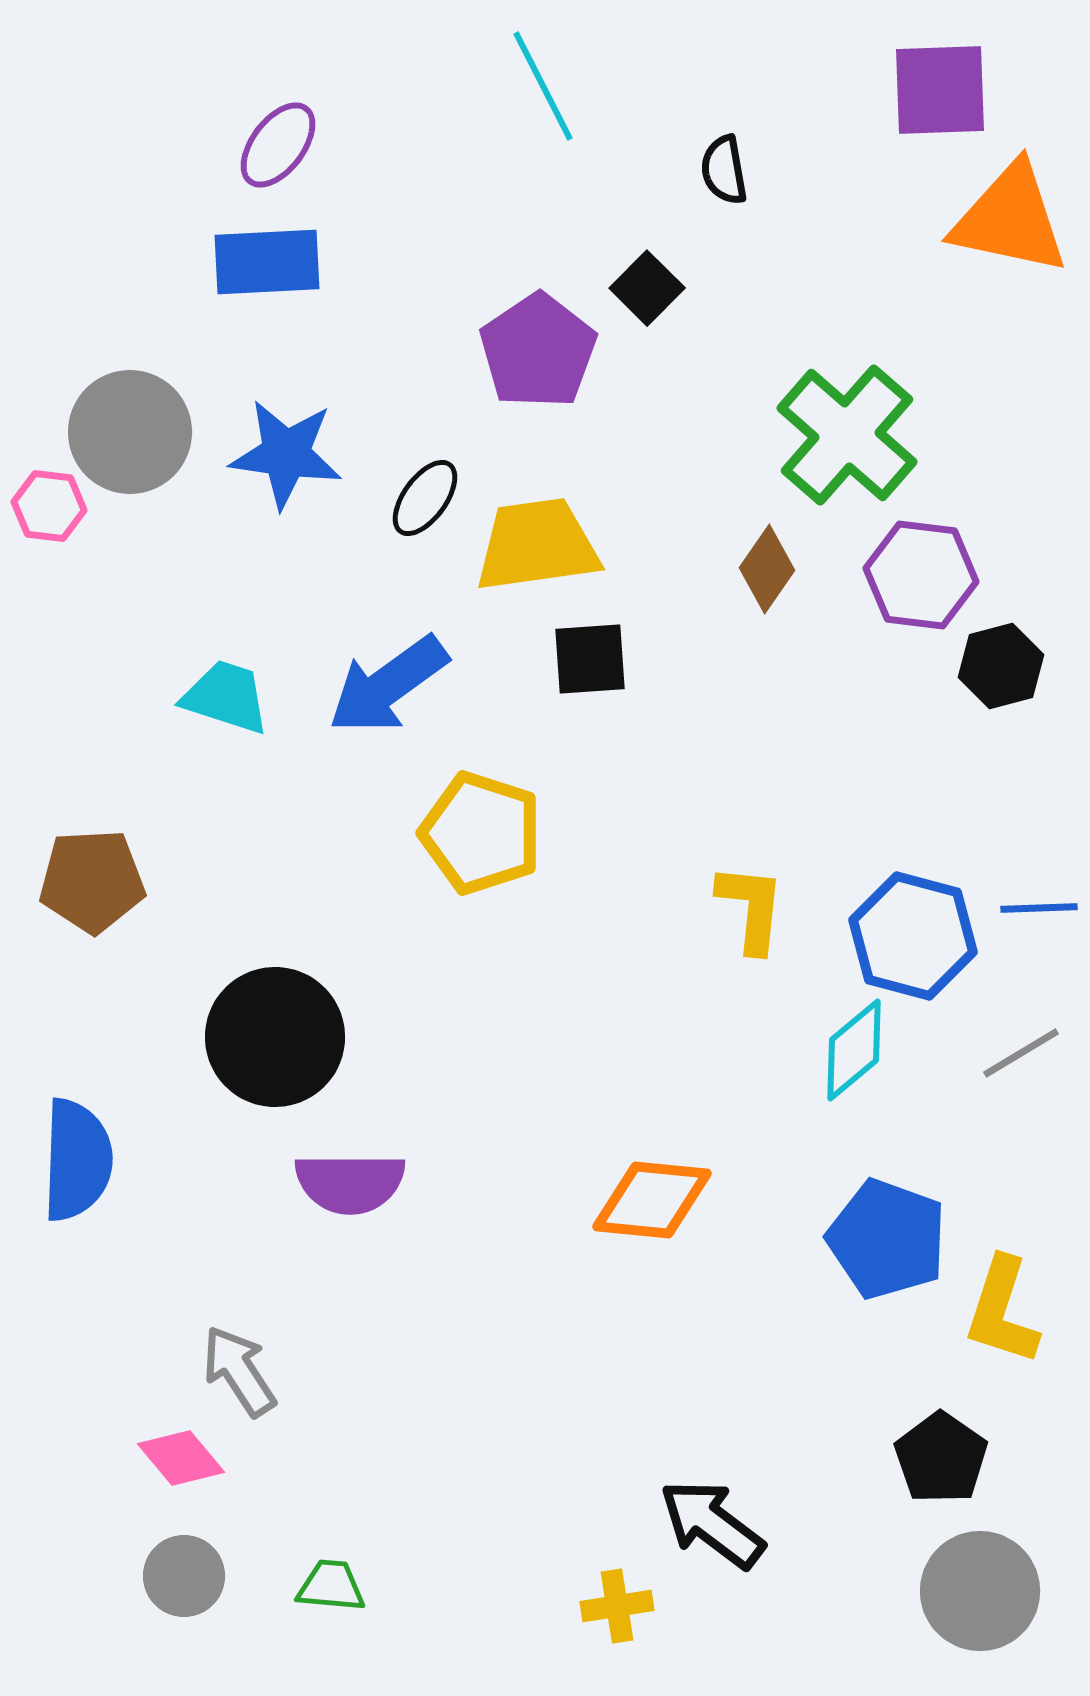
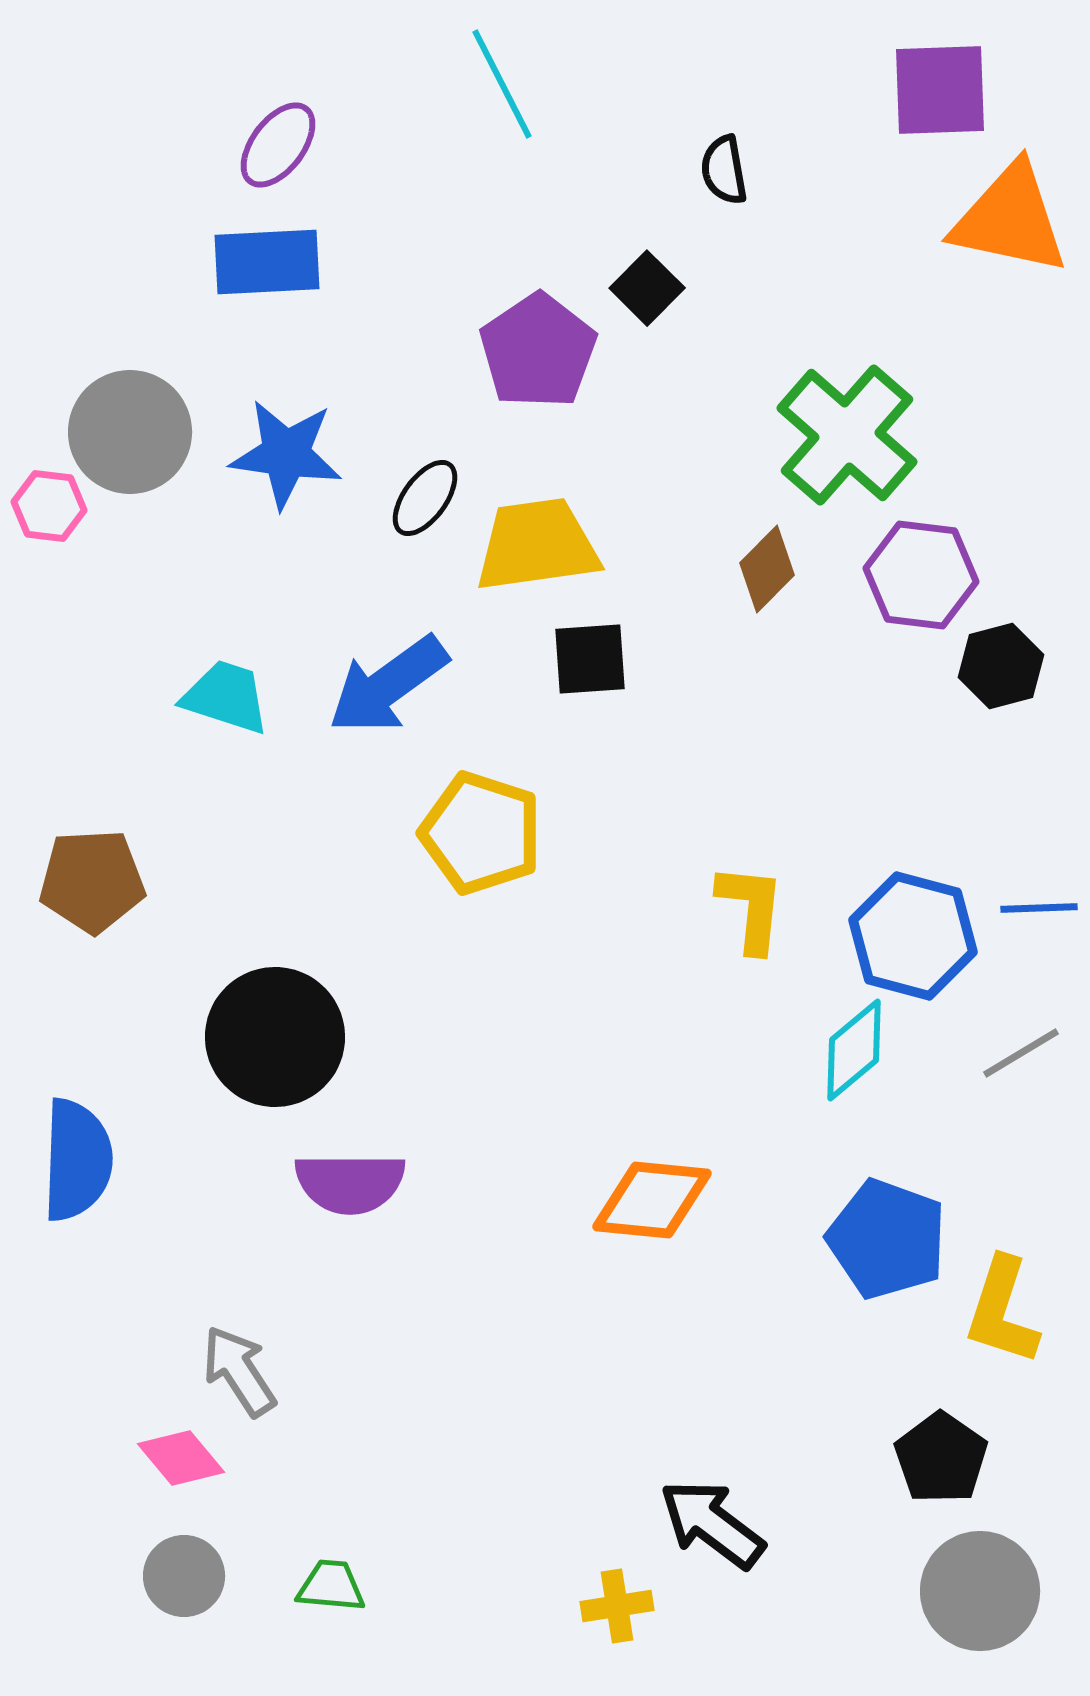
cyan line at (543, 86): moved 41 px left, 2 px up
brown diamond at (767, 569): rotated 10 degrees clockwise
